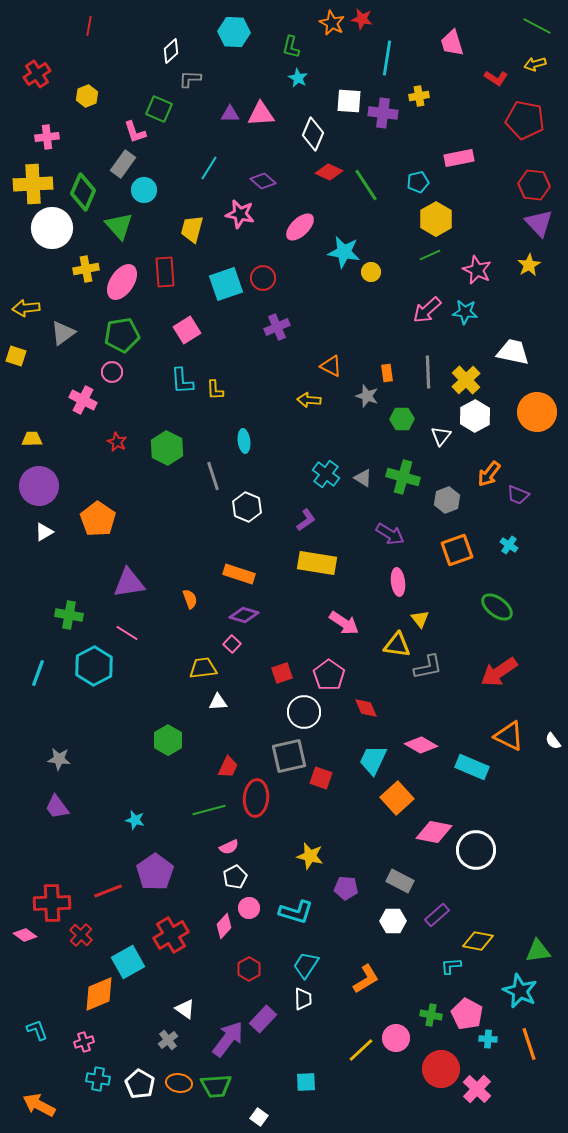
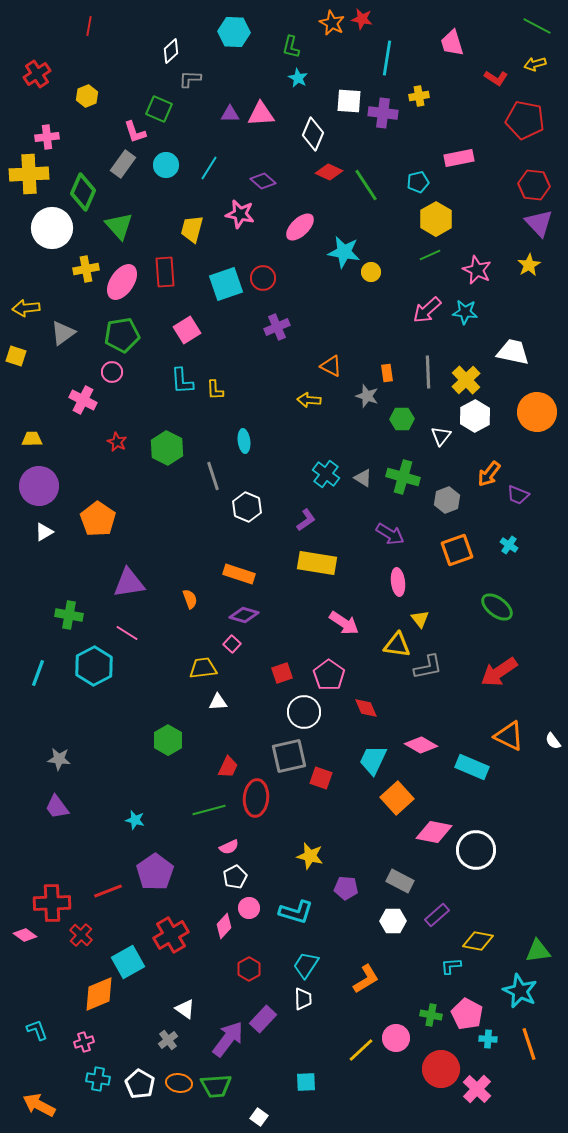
yellow cross at (33, 184): moved 4 px left, 10 px up
cyan circle at (144, 190): moved 22 px right, 25 px up
